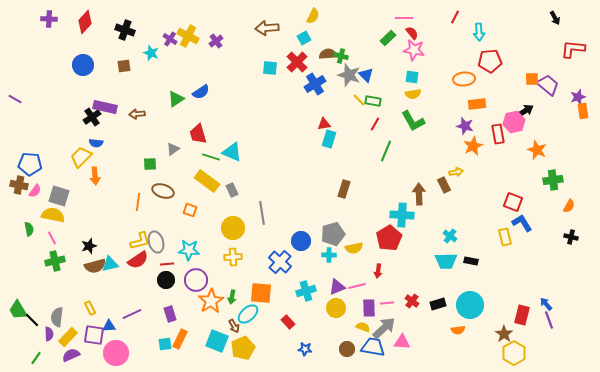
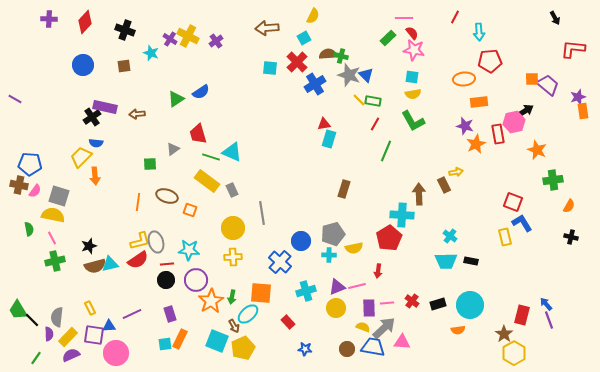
orange rectangle at (477, 104): moved 2 px right, 2 px up
orange star at (473, 146): moved 3 px right, 2 px up
brown ellipse at (163, 191): moved 4 px right, 5 px down
